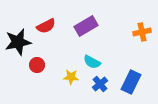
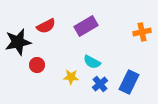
blue rectangle: moved 2 px left
